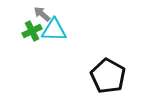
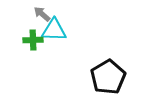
green cross: moved 1 px right, 9 px down; rotated 24 degrees clockwise
black pentagon: moved 1 px down; rotated 12 degrees clockwise
